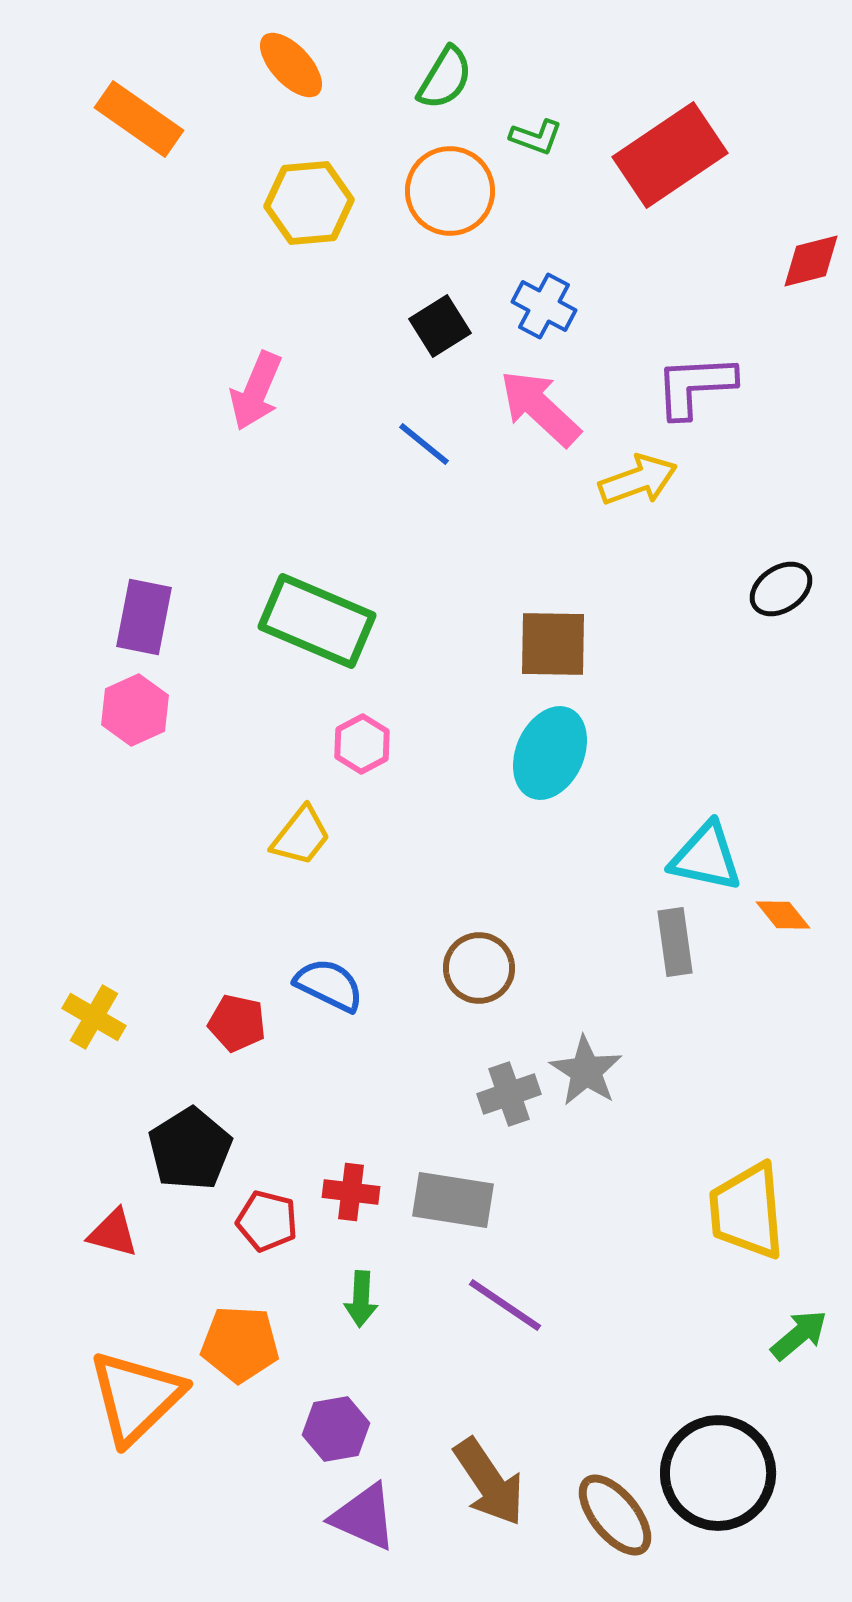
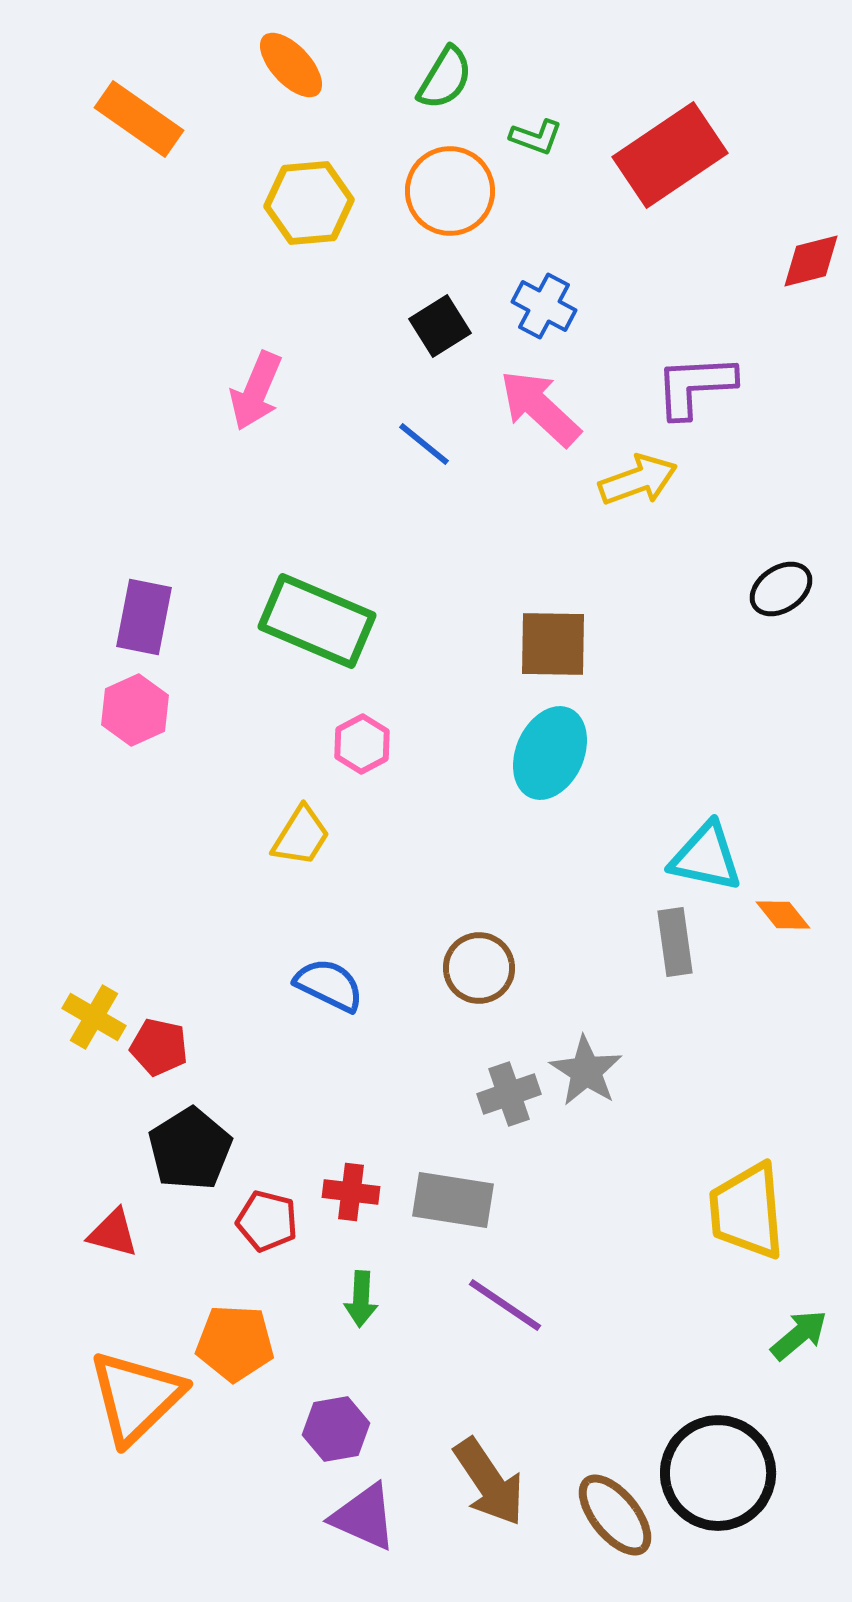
yellow trapezoid at (301, 836): rotated 6 degrees counterclockwise
red pentagon at (237, 1023): moved 78 px left, 24 px down
orange pentagon at (240, 1344): moved 5 px left, 1 px up
